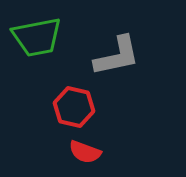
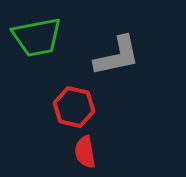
red semicircle: rotated 60 degrees clockwise
